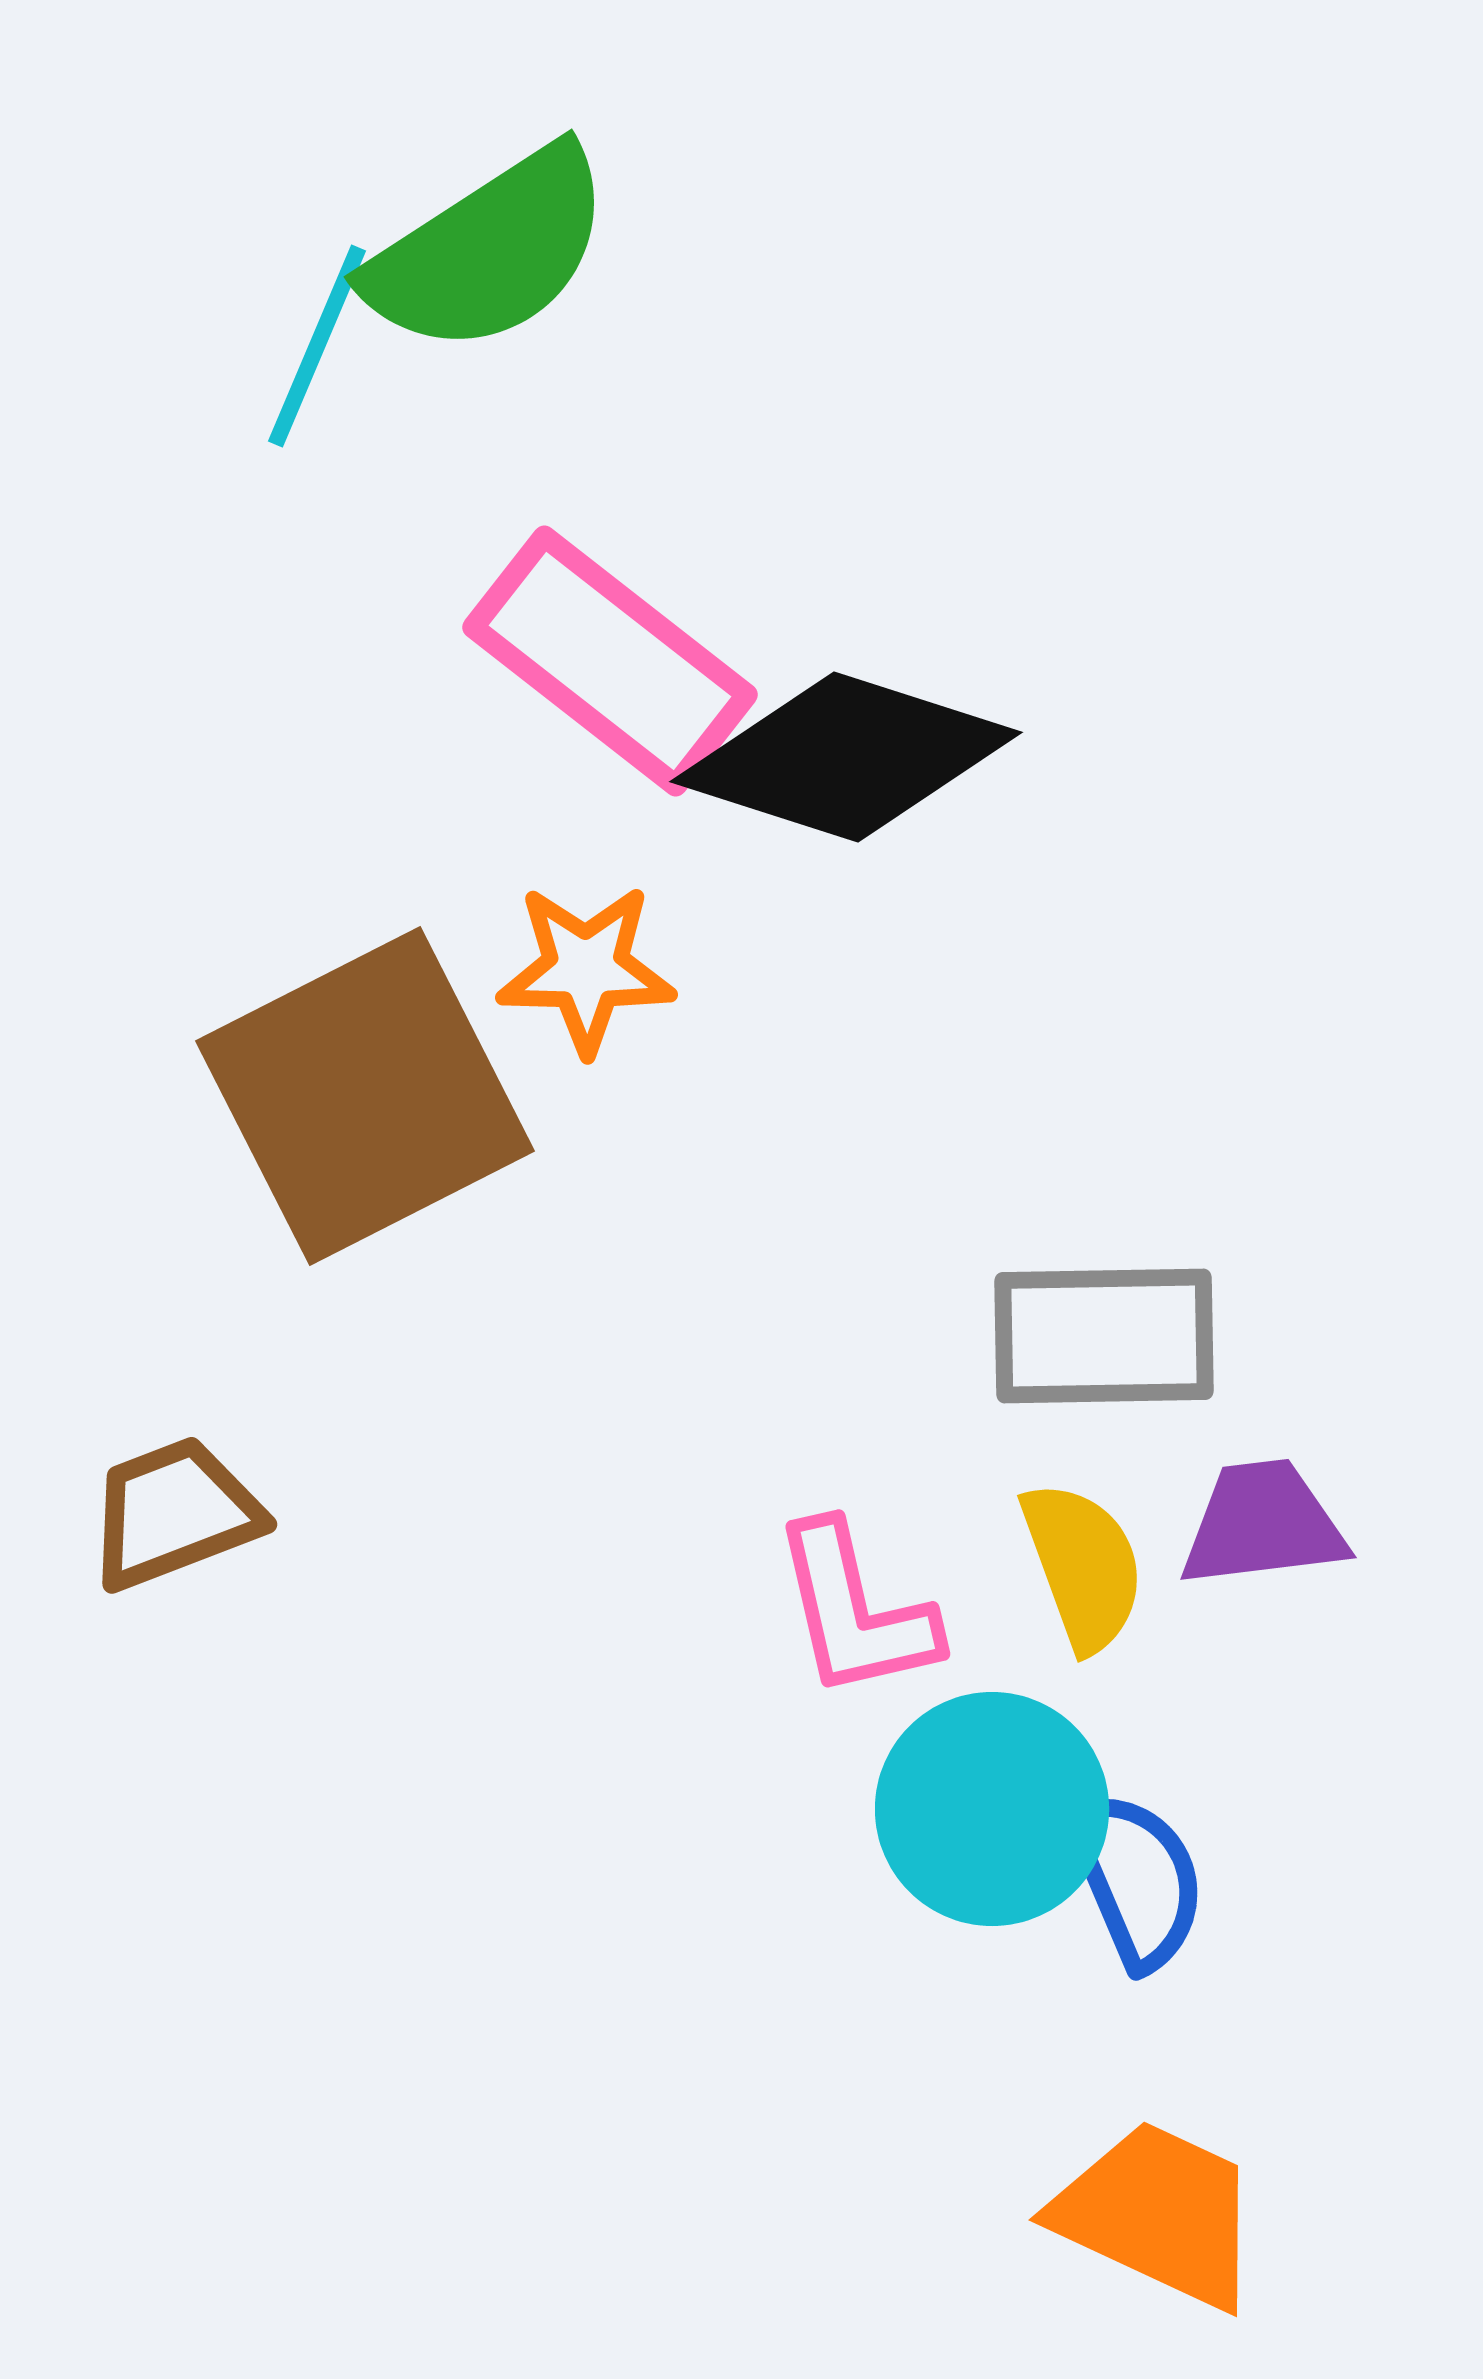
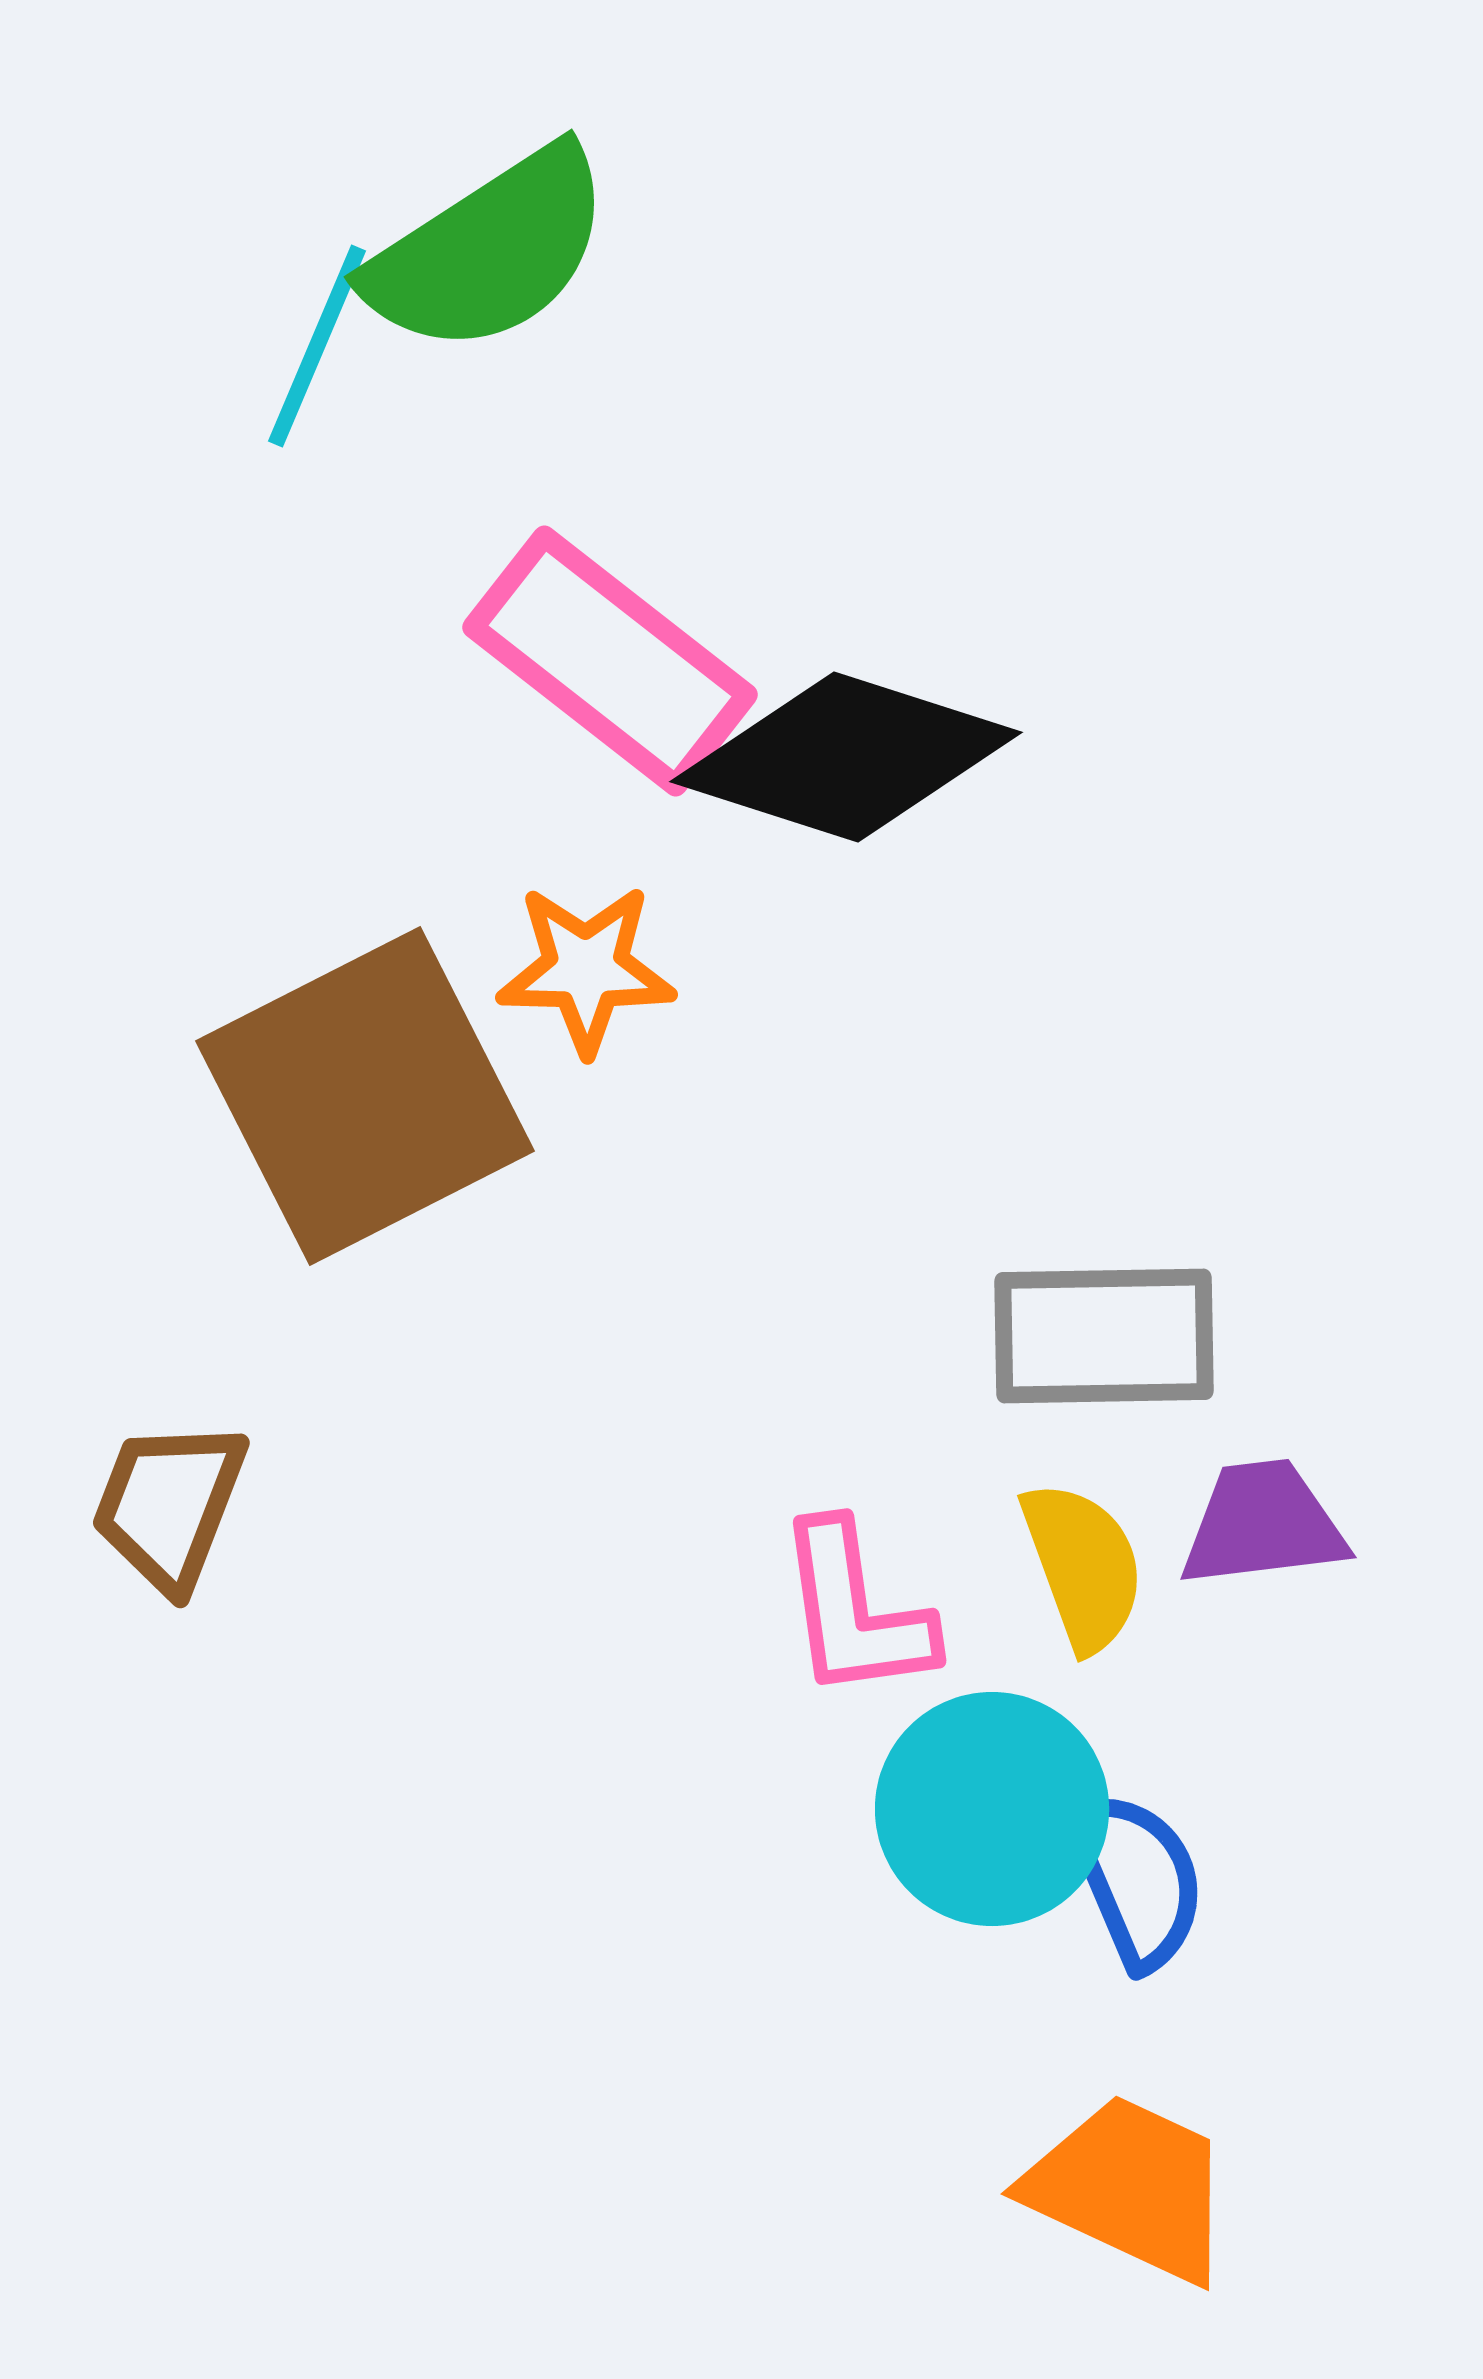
brown trapezoid: moved 5 px left, 8 px up; rotated 48 degrees counterclockwise
pink L-shape: rotated 5 degrees clockwise
orange trapezoid: moved 28 px left, 26 px up
